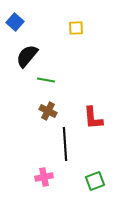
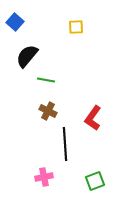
yellow square: moved 1 px up
red L-shape: rotated 40 degrees clockwise
